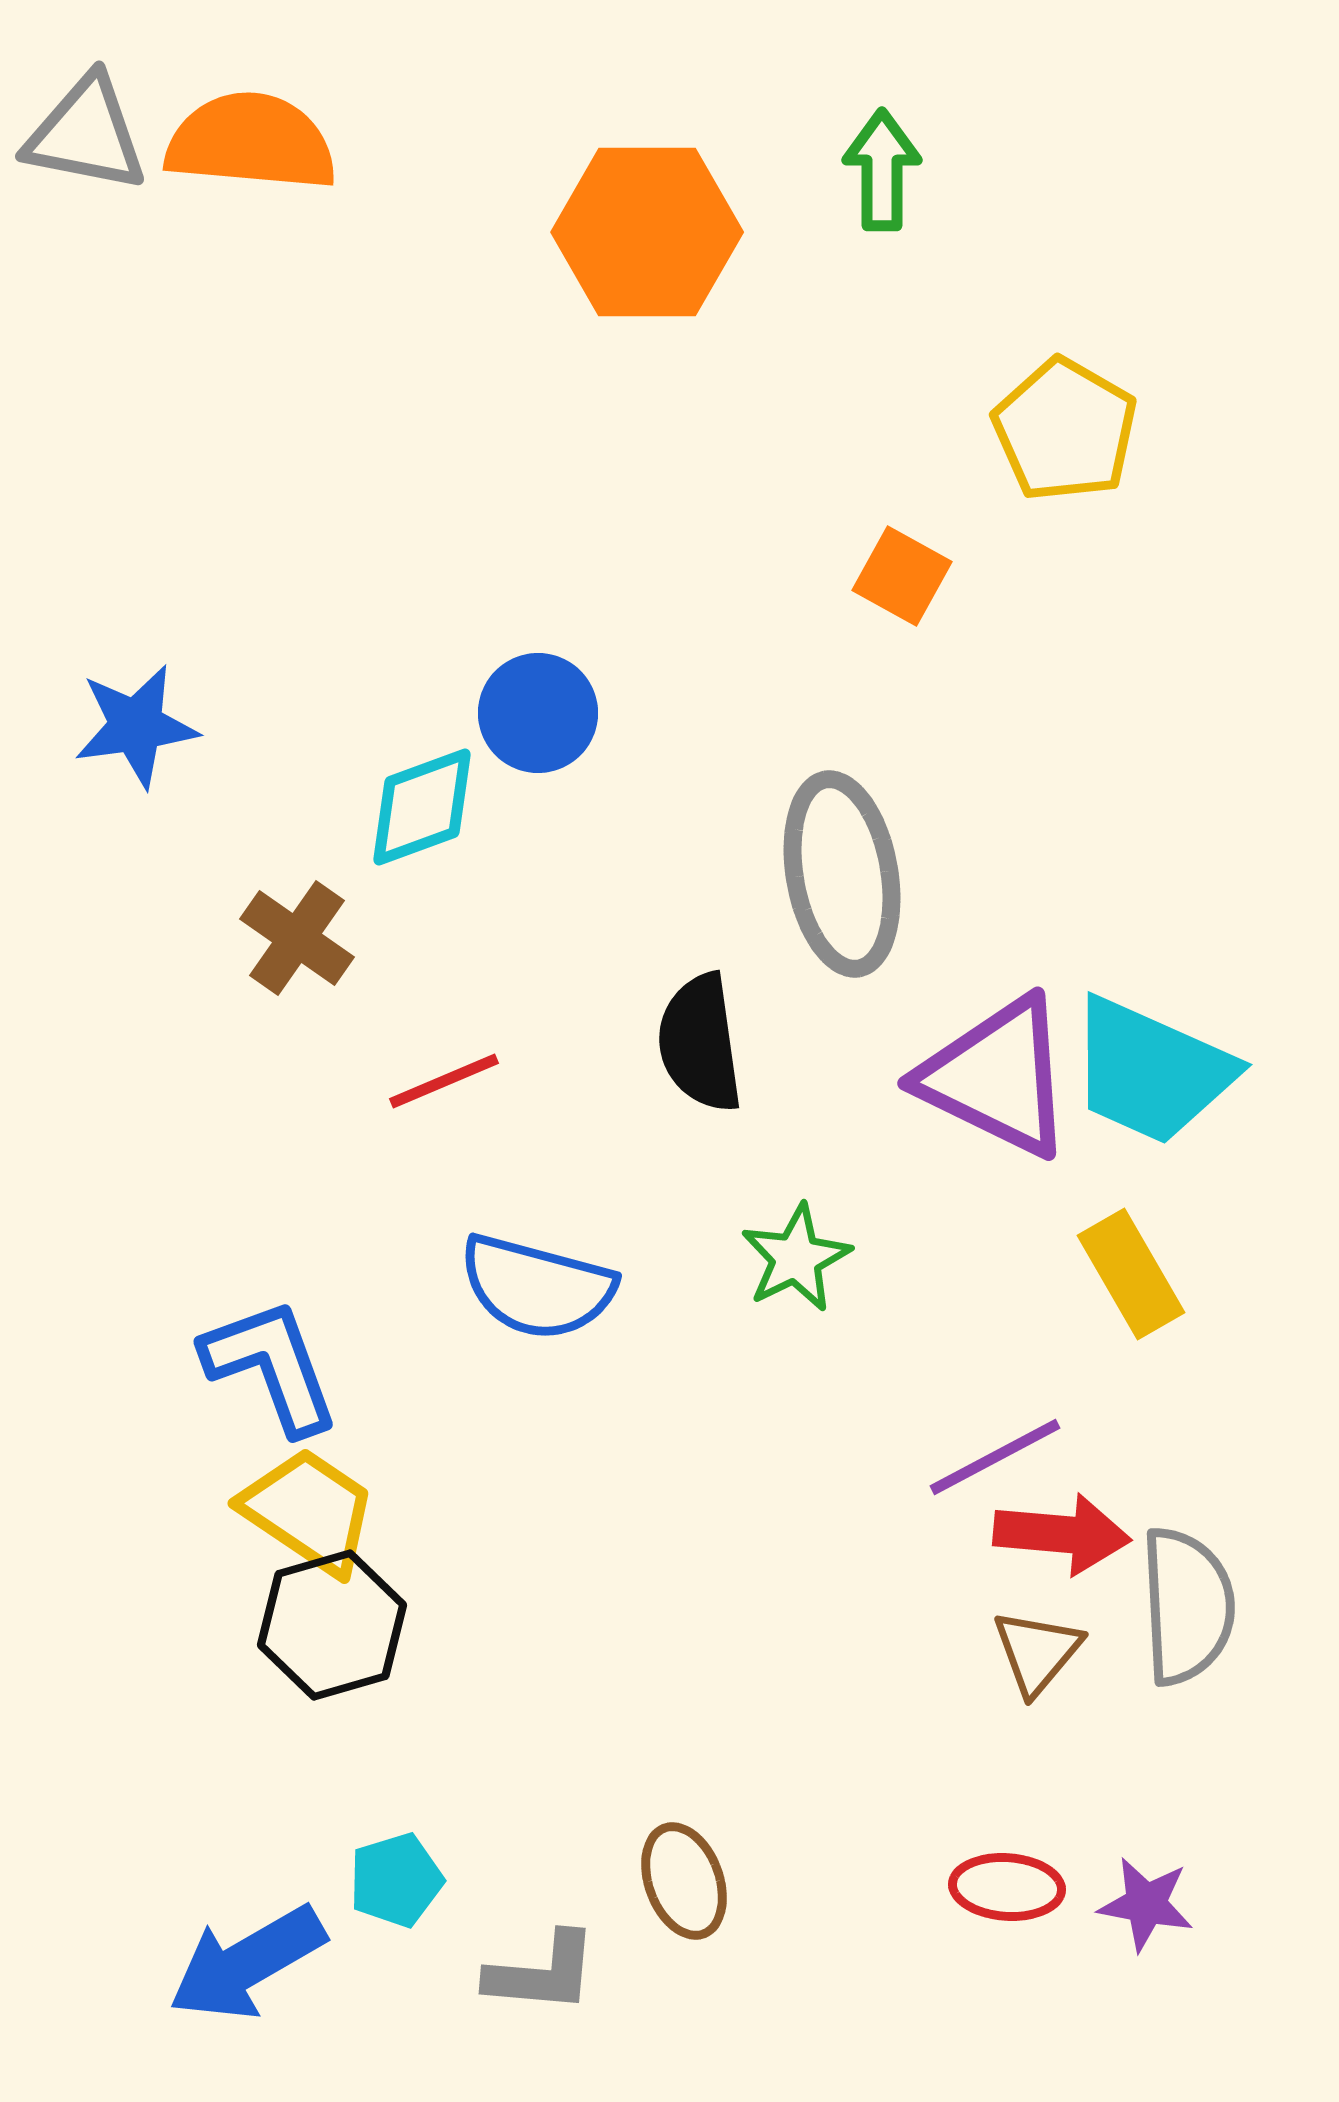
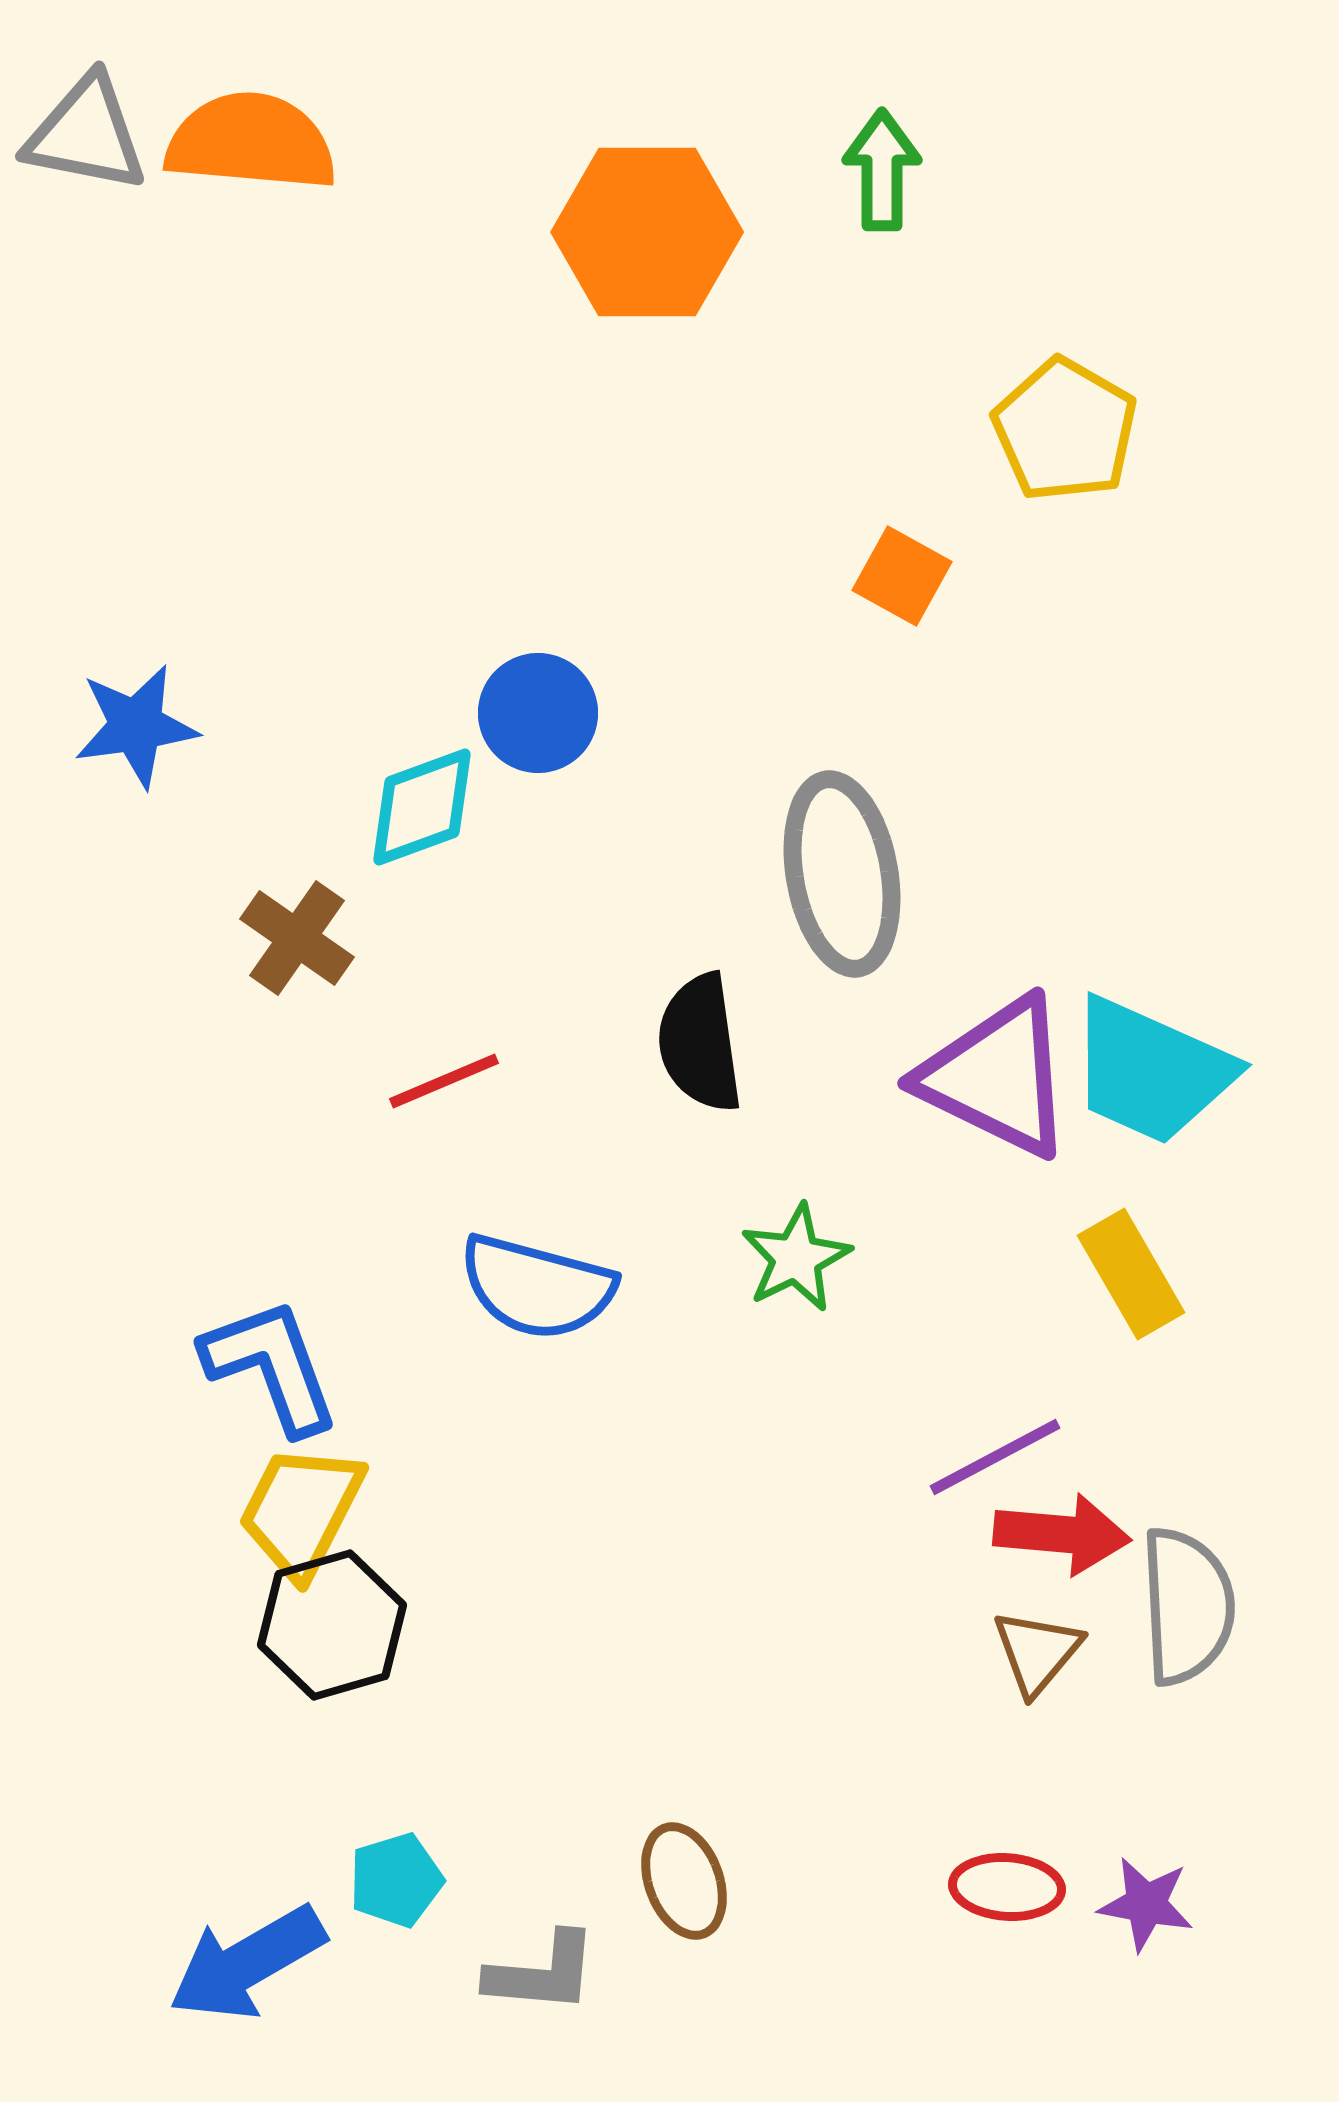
yellow trapezoid: moved 8 px left; rotated 97 degrees counterclockwise
